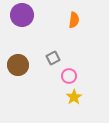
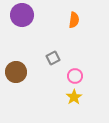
brown circle: moved 2 px left, 7 px down
pink circle: moved 6 px right
